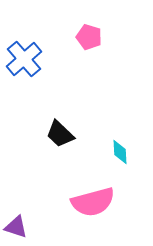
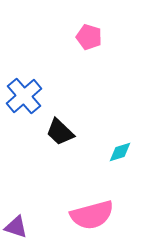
blue cross: moved 37 px down
black trapezoid: moved 2 px up
cyan diamond: rotated 75 degrees clockwise
pink semicircle: moved 1 px left, 13 px down
